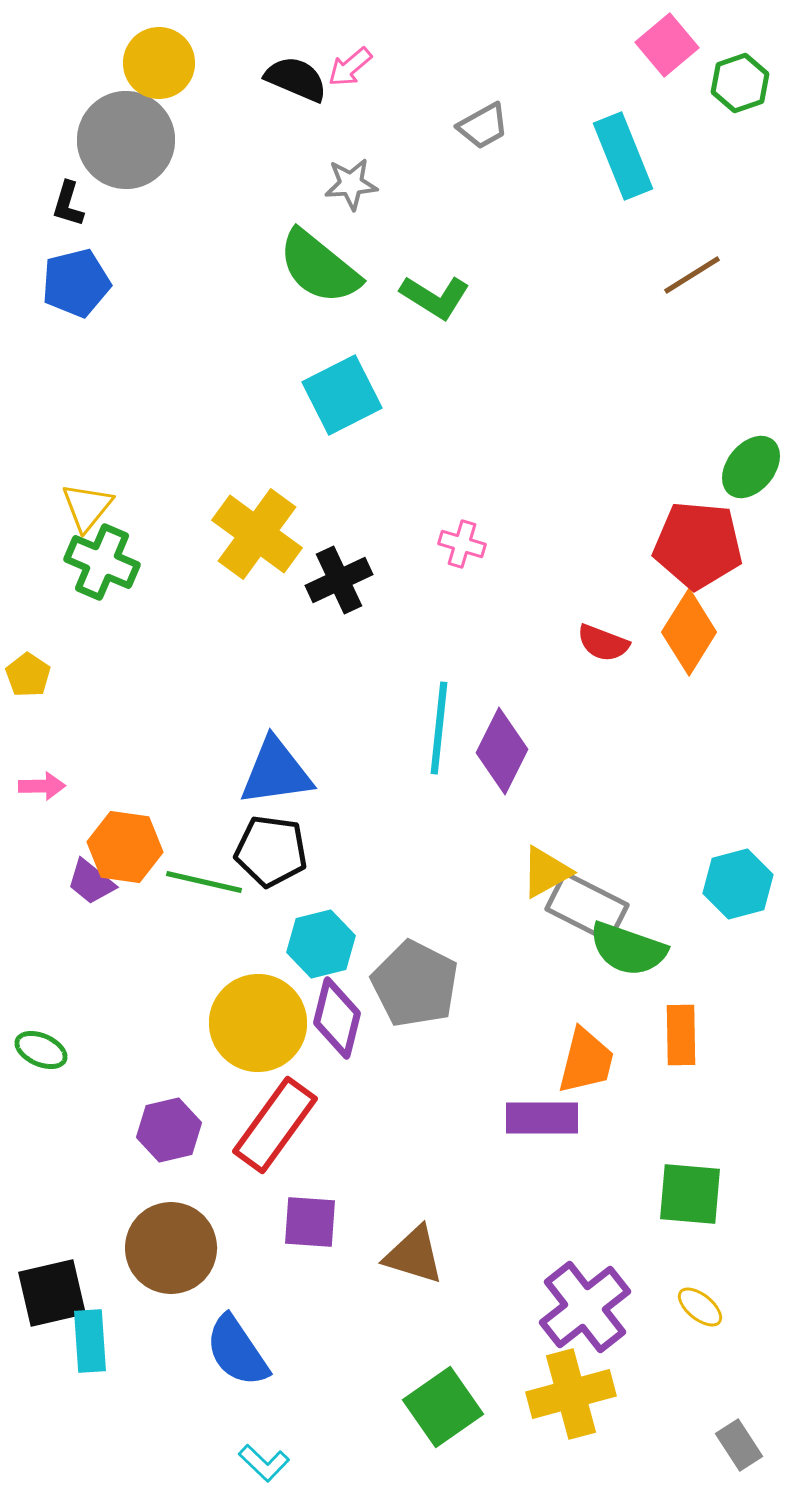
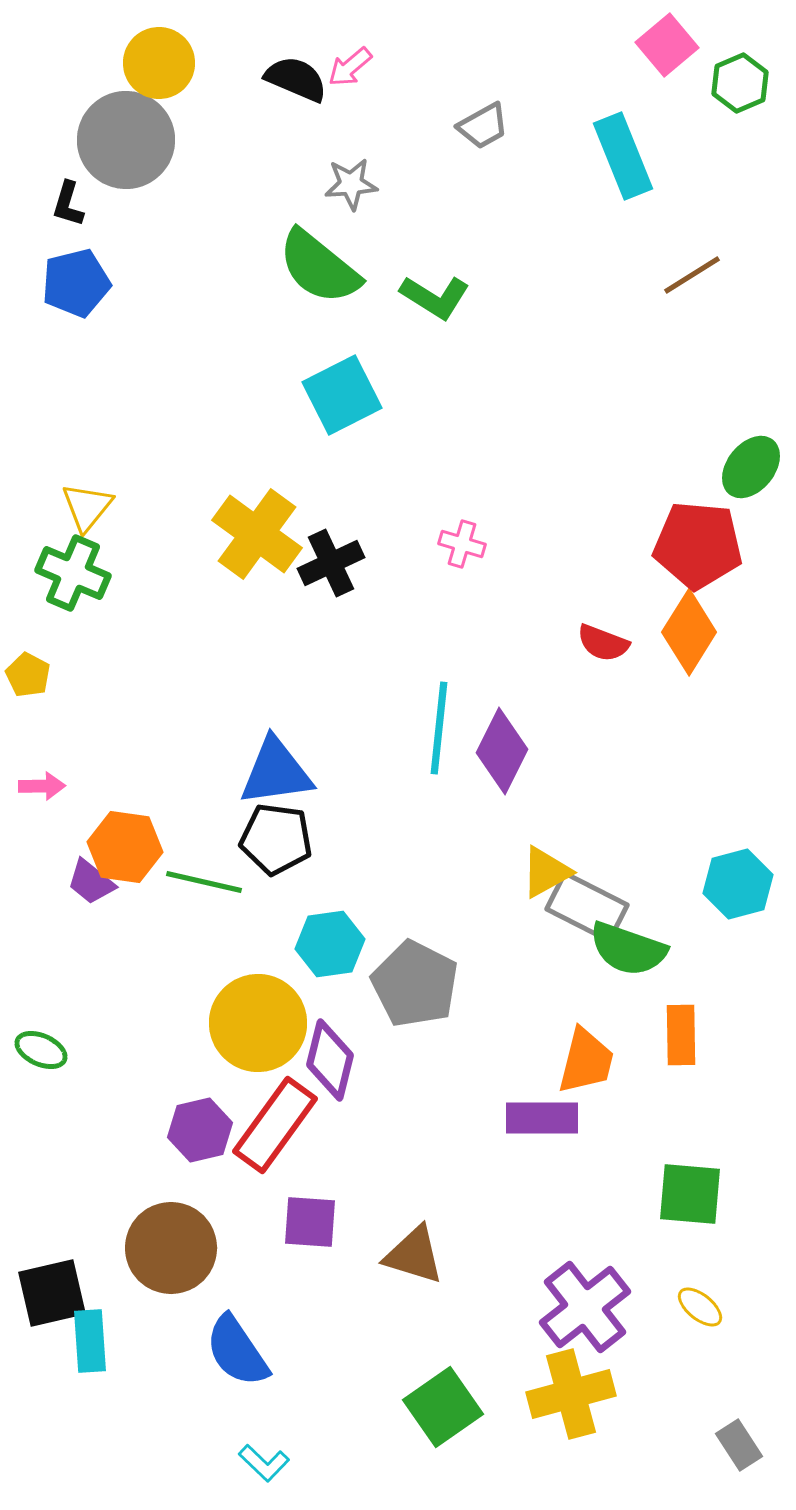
green hexagon at (740, 83): rotated 4 degrees counterclockwise
green cross at (102, 562): moved 29 px left, 11 px down
black cross at (339, 580): moved 8 px left, 17 px up
yellow pentagon at (28, 675): rotated 6 degrees counterclockwise
black pentagon at (271, 851): moved 5 px right, 12 px up
cyan hexagon at (321, 944): moved 9 px right; rotated 6 degrees clockwise
purple diamond at (337, 1018): moved 7 px left, 42 px down
purple hexagon at (169, 1130): moved 31 px right
